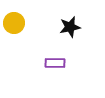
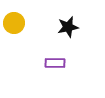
black star: moved 2 px left
